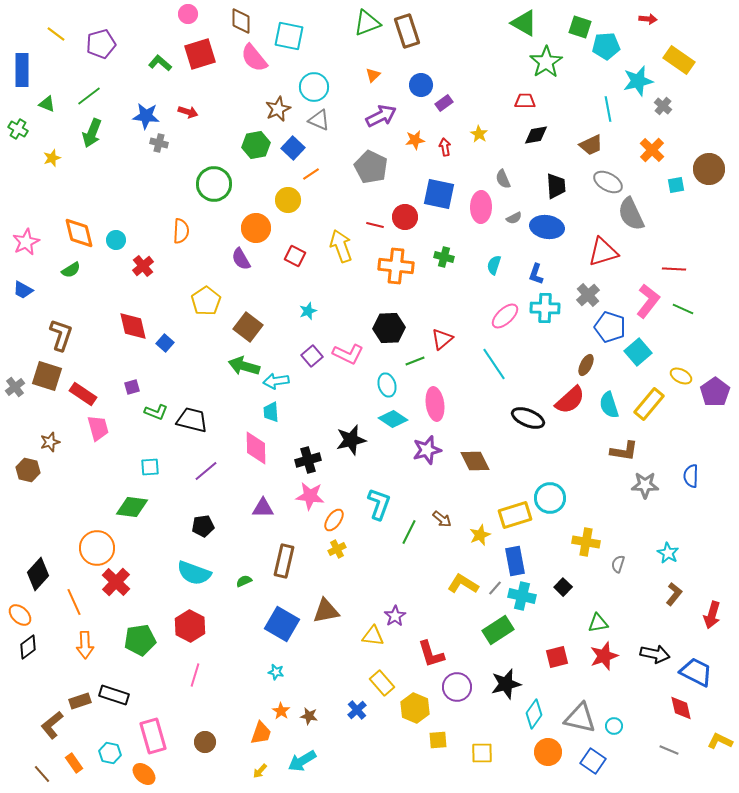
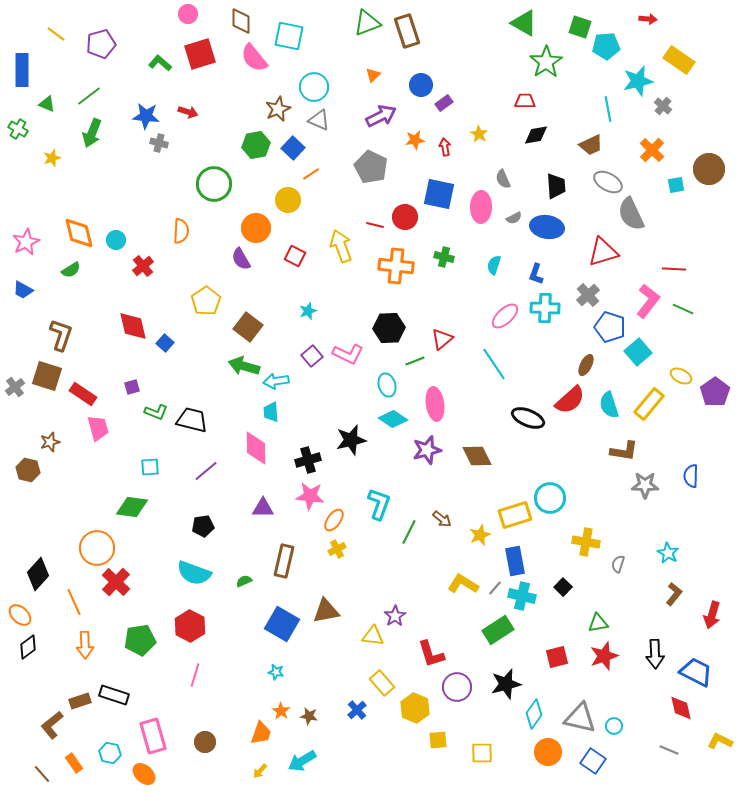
brown diamond at (475, 461): moved 2 px right, 5 px up
black arrow at (655, 654): rotated 76 degrees clockwise
